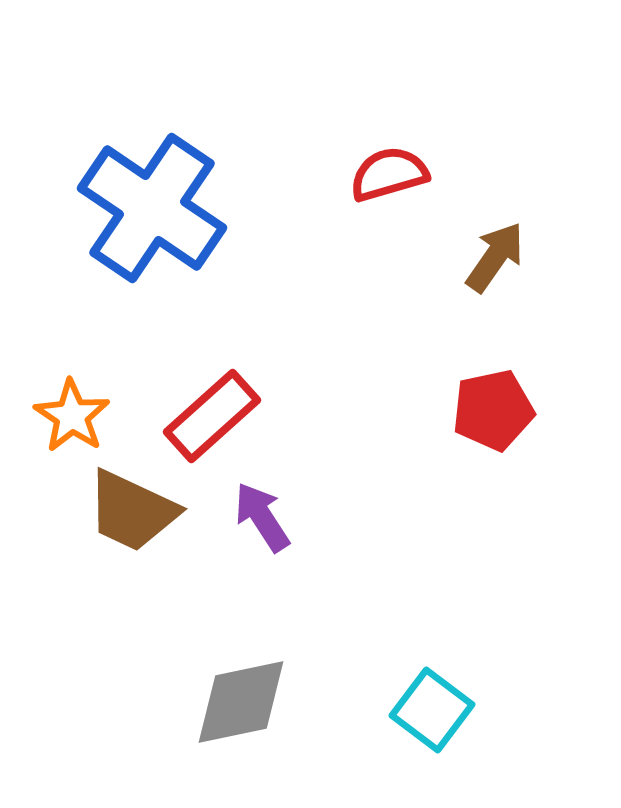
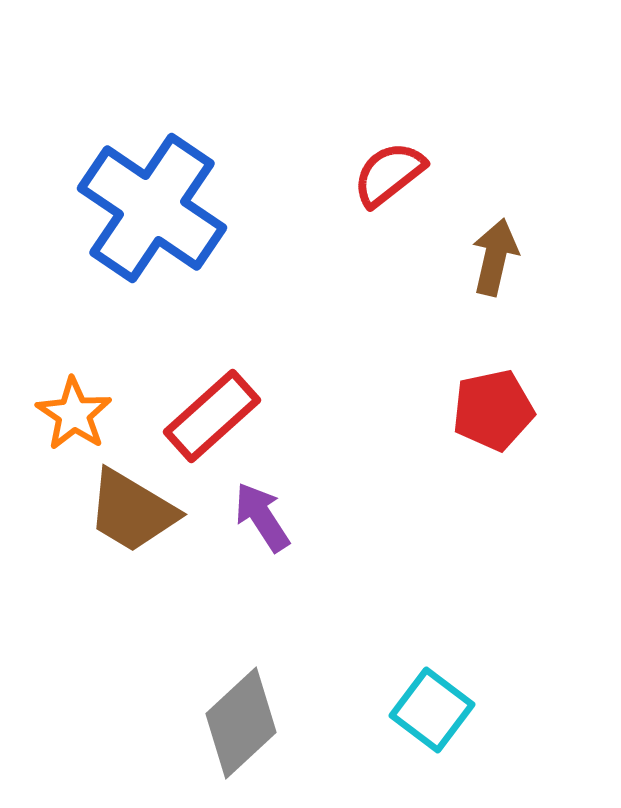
red semicircle: rotated 22 degrees counterclockwise
brown arrow: rotated 22 degrees counterclockwise
orange star: moved 2 px right, 2 px up
brown trapezoid: rotated 6 degrees clockwise
gray diamond: moved 21 px down; rotated 31 degrees counterclockwise
